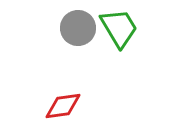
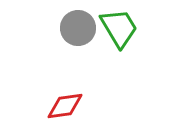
red diamond: moved 2 px right
